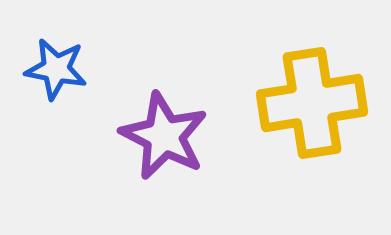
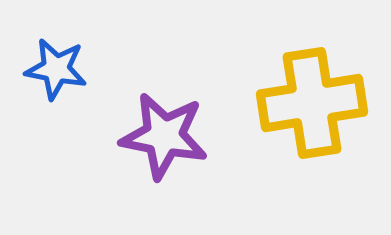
purple star: rotated 16 degrees counterclockwise
